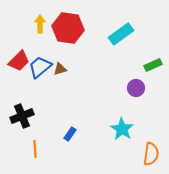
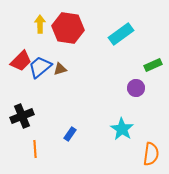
red trapezoid: moved 2 px right
